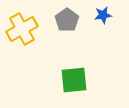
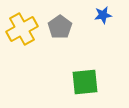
gray pentagon: moved 7 px left, 7 px down
green square: moved 11 px right, 2 px down
